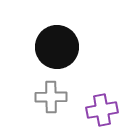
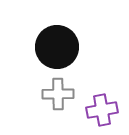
gray cross: moved 7 px right, 3 px up
